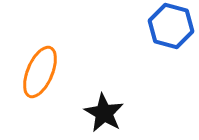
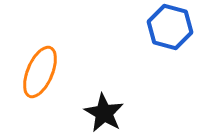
blue hexagon: moved 1 px left, 1 px down
